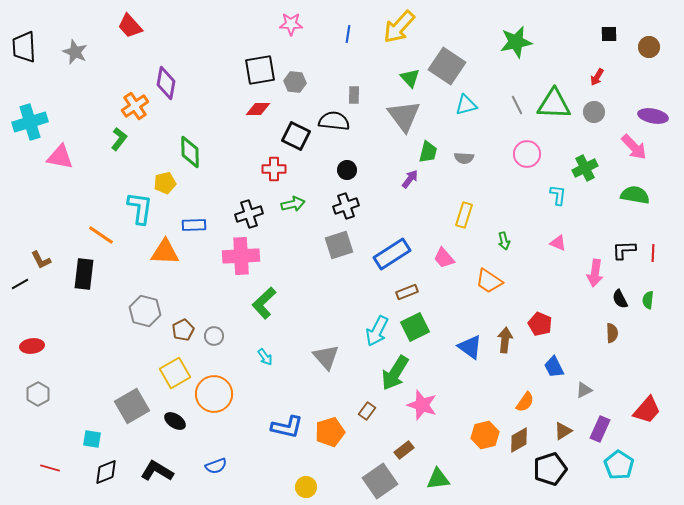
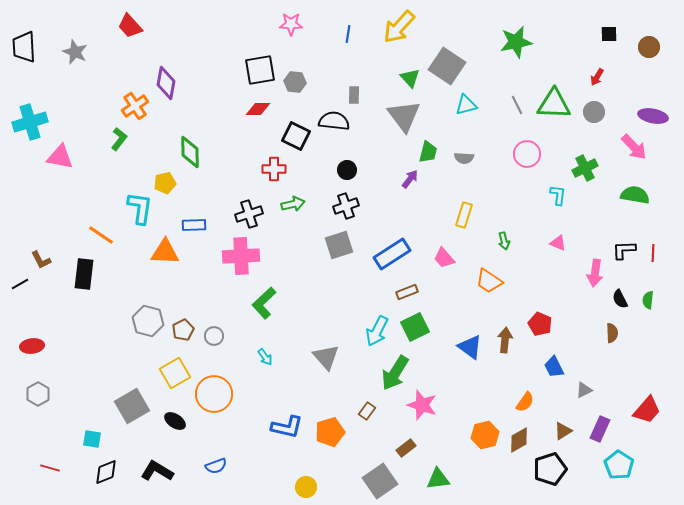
gray hexagon at (145, 311): moved 3 px right, 10 px down
brown rectangle at (404, 450): moved 2 px right, 2 px up
